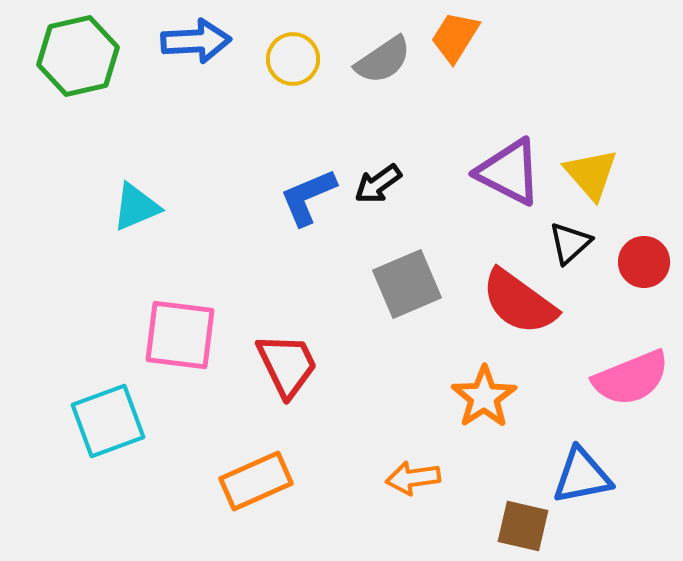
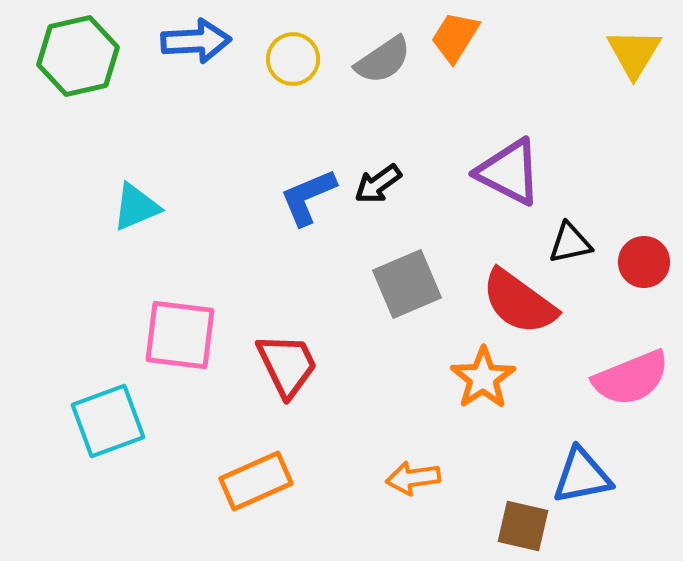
yellow triangle: moved 43 px right, 121 px up; rotated 12 degrees clockwise
black triangle: rotated 30 degrees clockwise
orange star: moved 1 px left, 19 px up
